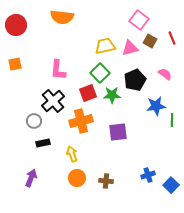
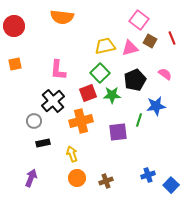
red circle: moved 2 px left, 1 px down
green line: moved 33 px left; rotated 16 degrees clockwise
brown cross: rotated 24 degrees counterclockwise
